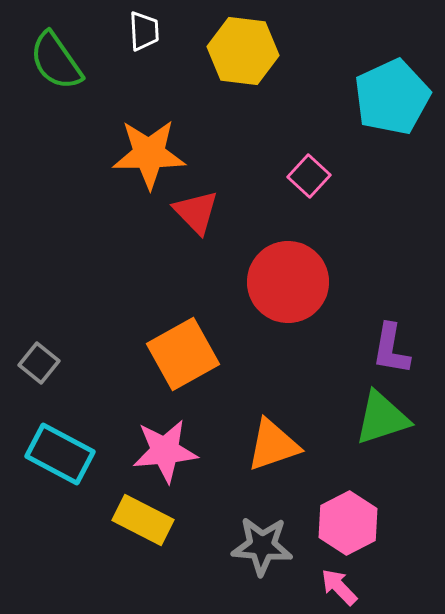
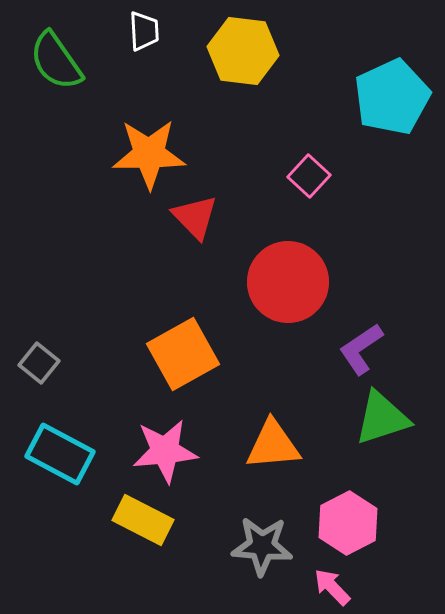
red triangle: moved 1 px left, 5 px down
purple L-shape: moved 30 px left; rotated 46 degrees clockwise
orange triangle: rotated 14 degrees clockwise
pink arrow: moved 7 px left
